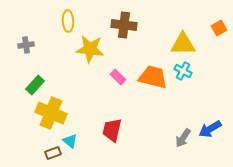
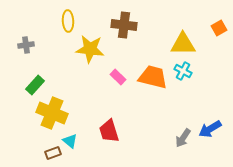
yellow cross: moved 1 px right
red trapezoid: moved 3 px left, 1 px down; rotated 30 degrees counterclockwise
